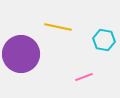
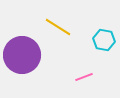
yellow line: rotated 20 degrees clockwise
purple circle: moved 1 px right, 1 px down
